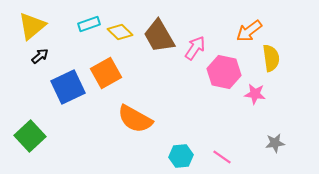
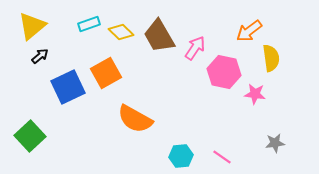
yellow diamond: moved 1 px right
